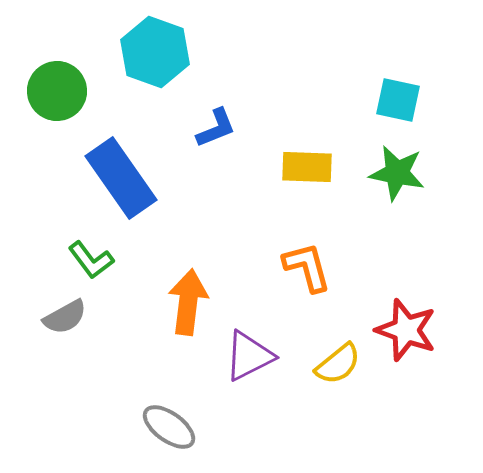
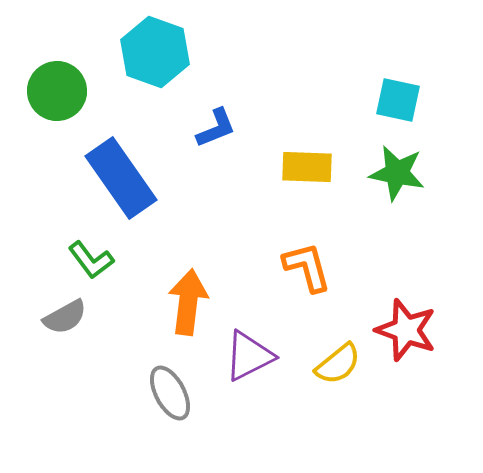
gray ellipse: moved 1 px right, 34 px up; rotated 26 degrees clockwise
